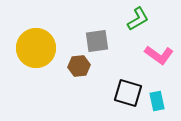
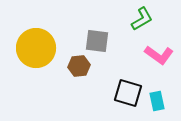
green L-shape: moved 4 px right
gray square: rotated 15 degrees clockwise
